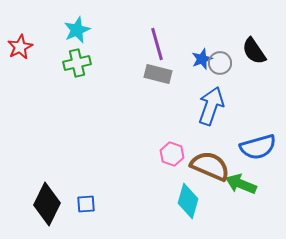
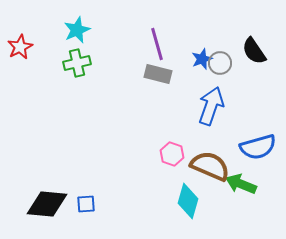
black diamond: rotated 69 degrees clockwise
